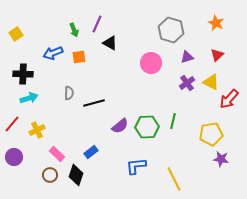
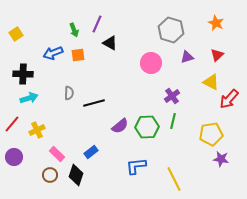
orange square: moved 1 px left, 2 px up
purple cross: moved 15 px left, 13 px down
